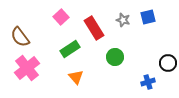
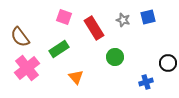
pink square: moved 3 px right; rotated 28 degrees counterclockwise
green rectangle: moved 11 px left
blue cross: moved 2 px left
